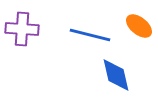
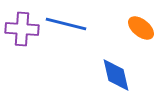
orange ellipse: moved 2 px right, 2 px down
blue line: moved 24 px left, 11 px up
